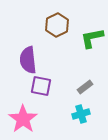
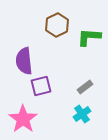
green L-shape: moved 3 px left, 1 px up; rotated 15 degrees clockwise
purple semicircle: moved 4 px left, 1 px down
purple square: rotated 25 degrees counterclockwise
cyan cross: moved 1 px right; rotated 18 degrees counterclockwise
